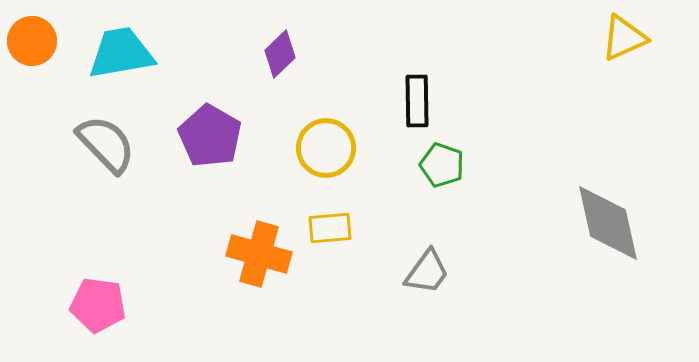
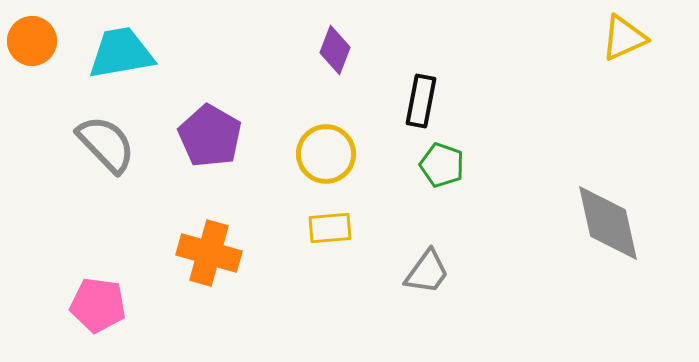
purple diamond: moved 55 px right, 4 px up; rotated 24 degrees counterclockwise
black rectangle: moved 4 px right; rotated 12 degrees clockwise
yellow circle: moved 6 px down
orange cross: moved 50 px left, 1 px up
